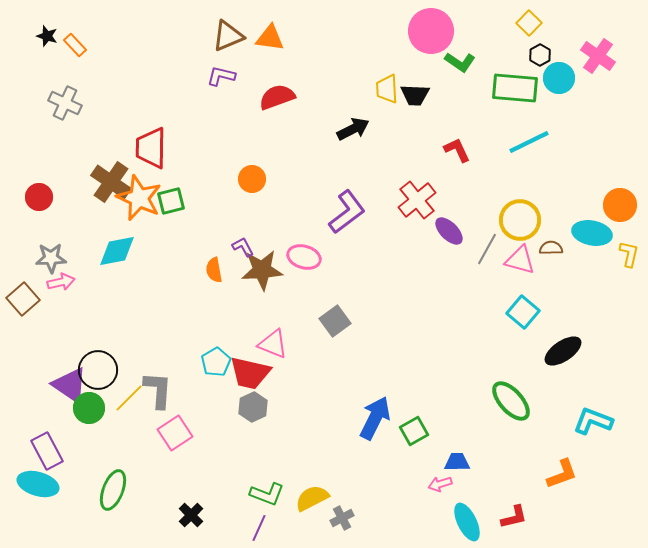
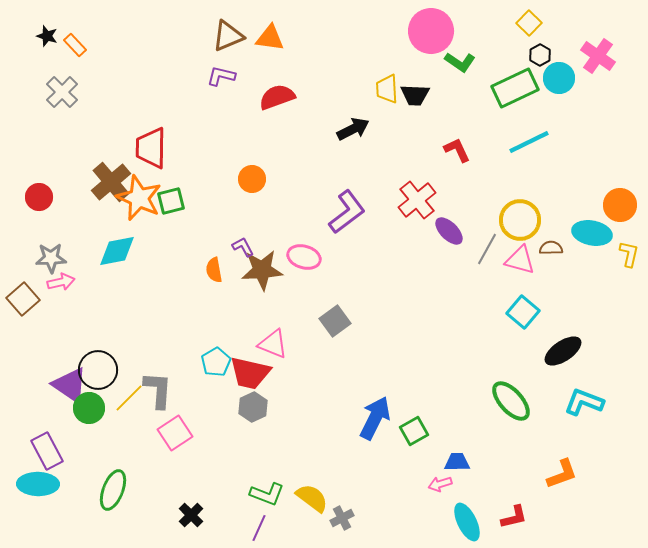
green rectangle at (515, 88): rotated 30 degrees counterclockwise
gray cross at (65, 103): moved 3 px left, 11 px up; rotated 20 degrees clockwise
brown cross at (111, 182): rotated 15 degrees clockwise
cyan L-shape at (593, 421): moved 9 px left, 19 px up
cyan ellipse at (38, 484): rotated 15 degrees counterclockwise
yellow semicircle at (312, 498): rotated 64 degrees clockwise
